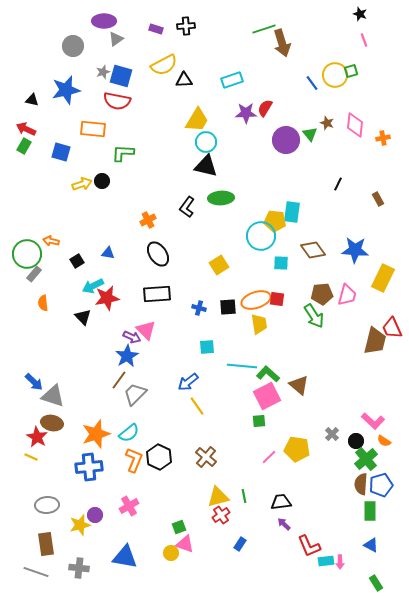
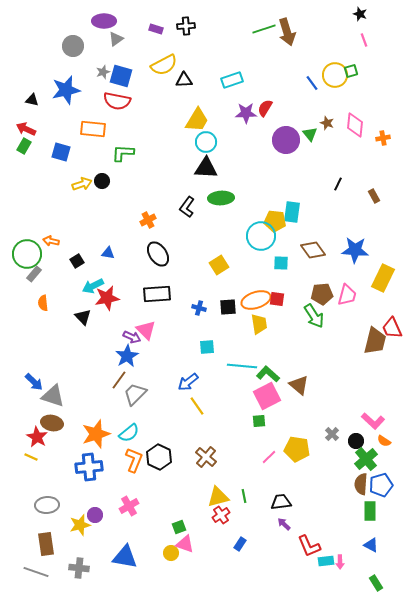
brown arrow at (282, 43): moved 5 px right, 11 px up
black triangle at (206, 166): moved 2 px down; rotated 10 degrees counterclockwise
brown rectangle at (378, 199): moved 4 px left, 3 px up
